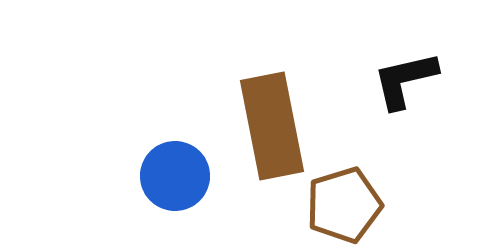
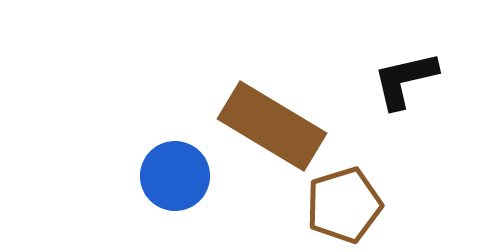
brown rectangle: rotated 48 degrees counterclockwise
